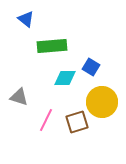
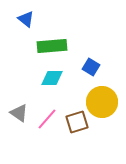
cyan diamond: moved 13 px left
gray triangle: moved 16 px down; rotated 18 degrees clockwise
pink line: moved 1 px right, 1 px up; rotated 15 degrees clockwise
